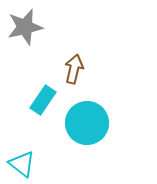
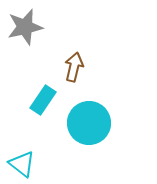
brown arrow: moved 2 px up
cyan circle: moved 2 px right
